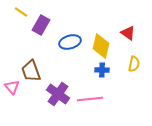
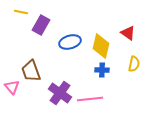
yellow line: rotated 24 degrees counterclockwise
purple cross: moved 2 px right, 1 px up
